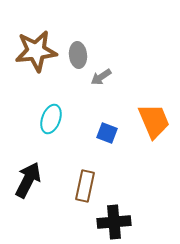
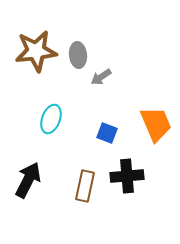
orange trapezoid: moved 2 px right, 3 px down
black cross: moved 13 px right, 46 px up
